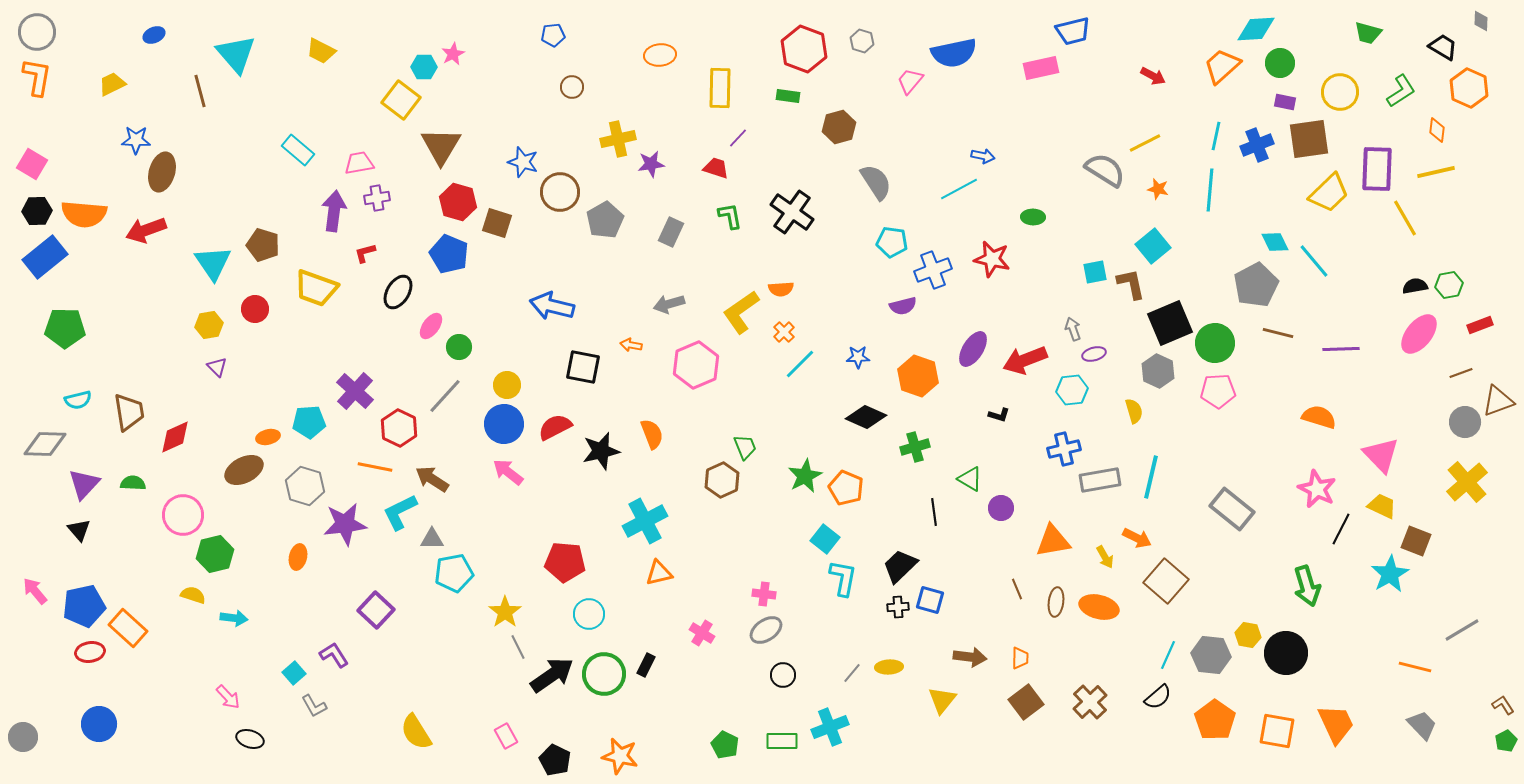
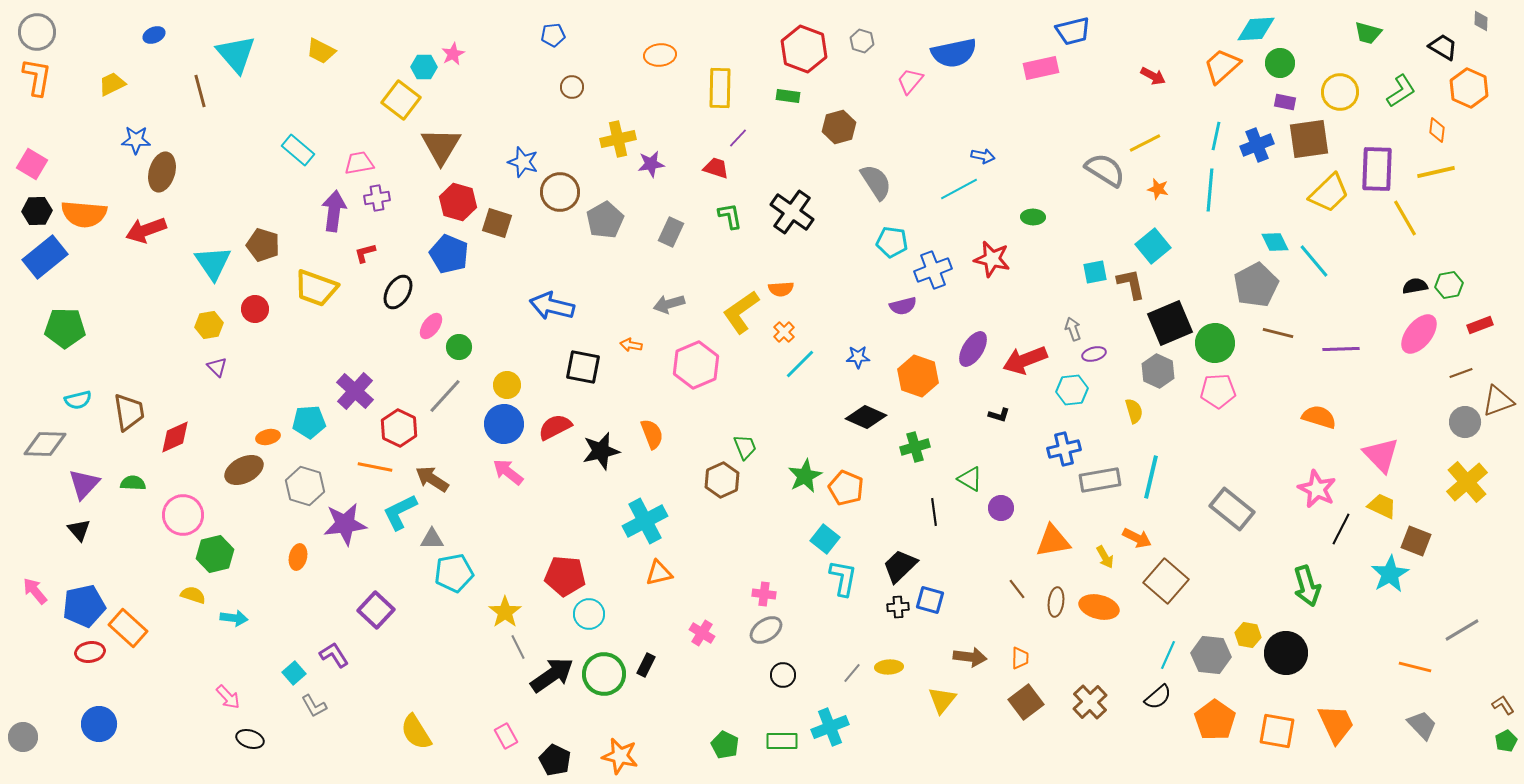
red pentagon at (565, 562): moved 14 px down
brown line at (1017, 589): rotated 15 degrees counterclockwise
